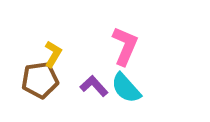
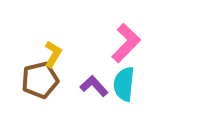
pink L-shape: moved 1 px right, 3 px up; rotated 21 degrees clockwise
brown pentagon: rotated 6 degrees counterclockwise
cyan semicircle: moved 2 px left, 4 px up; rotated 48 degrees clockwise
